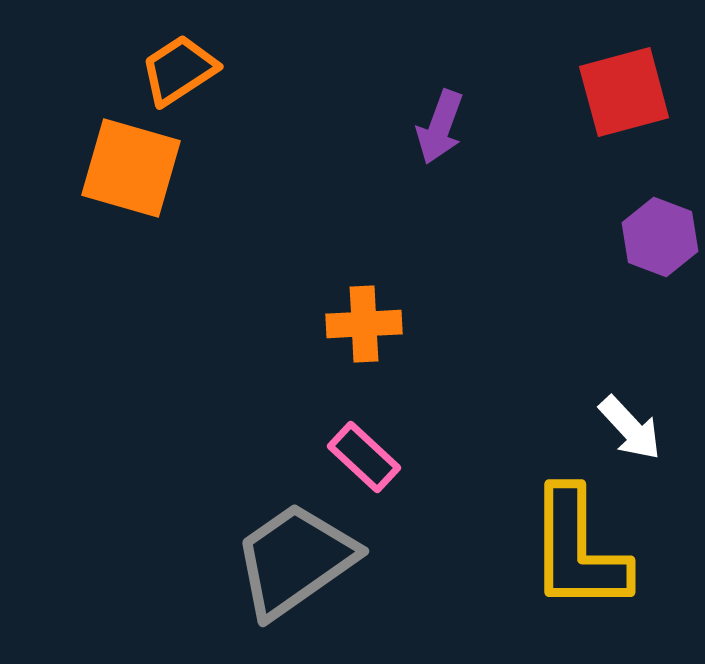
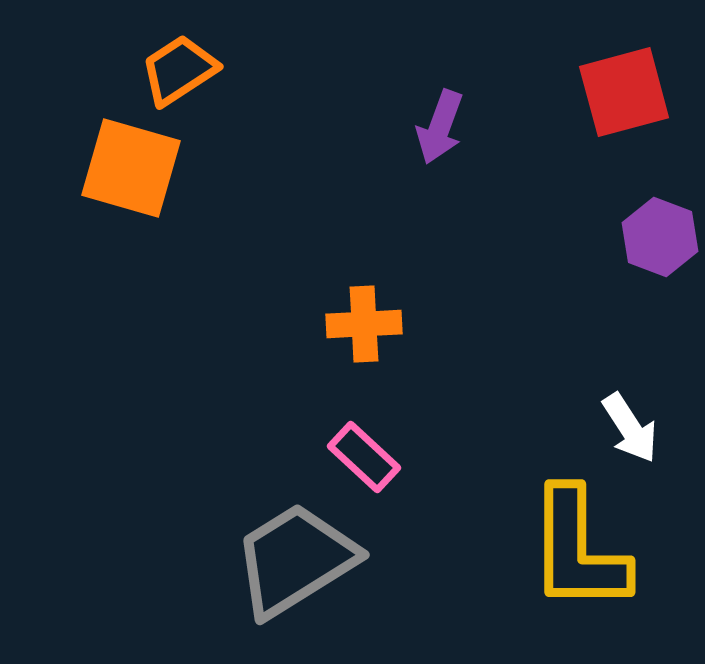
white arrow: rotated 10 degrees clockwise
gray trapezoid: rotated 3 degrees clockwise
